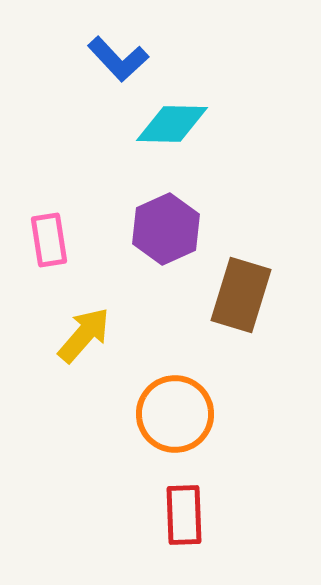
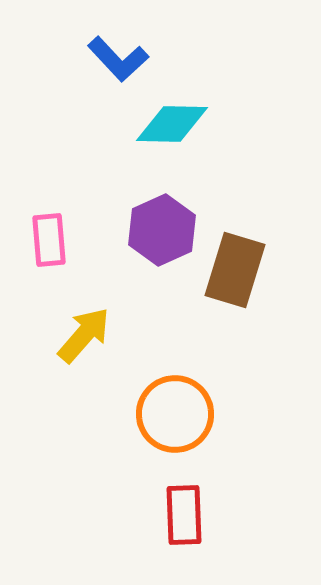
purple hexagon: moved 4 px left, 1 px down
pink rectangle: rotated 4 degrees clockwise
brown rectangle: moved 6 px left, 25 px up
